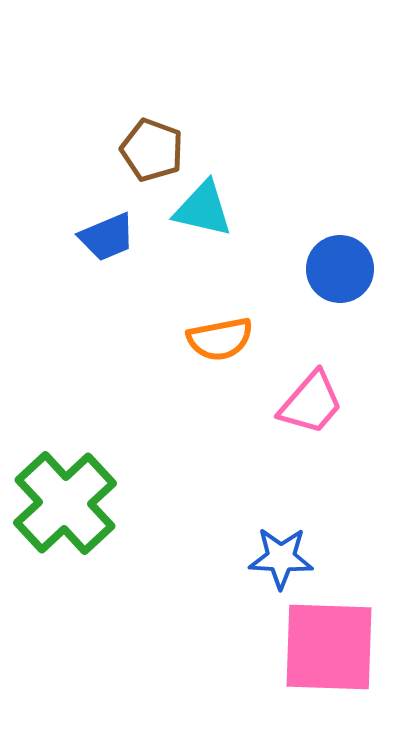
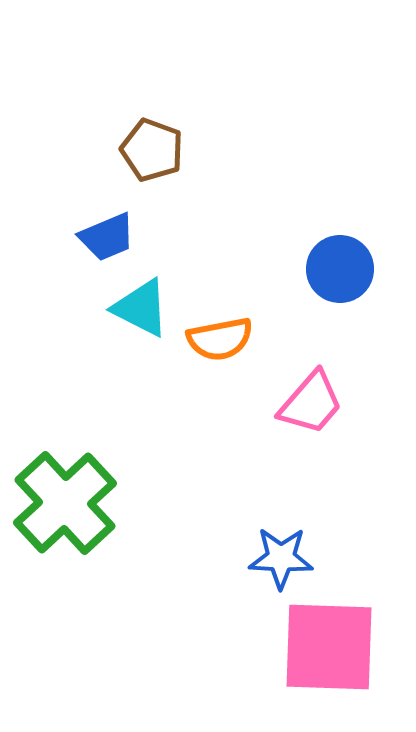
cyan triangle: moved 62 px left, 99 px down; rotated 14 degrees clockwise
